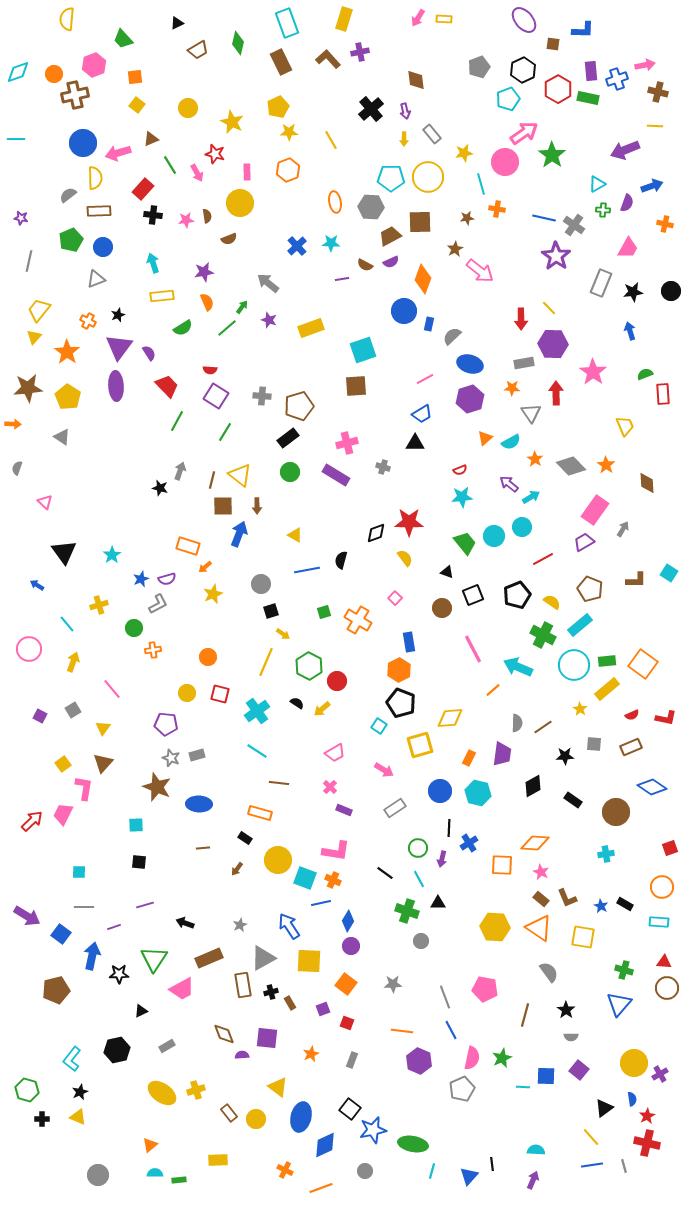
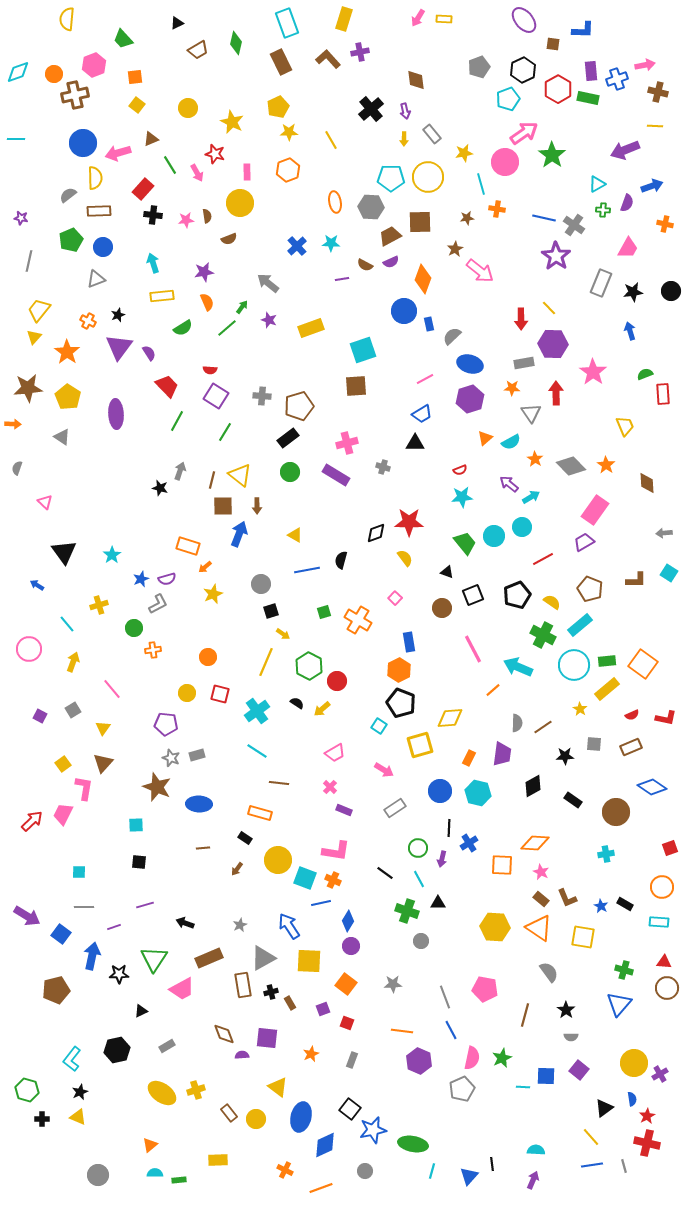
green diamond at (238, 43): moved 2 px left
blue rectangle at (429, 324): rotated 24 degrees counterclockwise
purple ellipse at (116, 386): moved 28 px down
gray arrow at (623, 529): moved 41 px right, 4 px down; rotated 126 degrees counterclockwise
